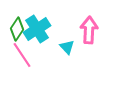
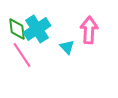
green diamond: rotated 40 degrees counterclockwise
